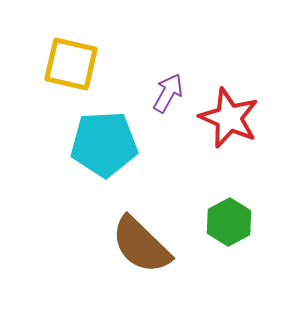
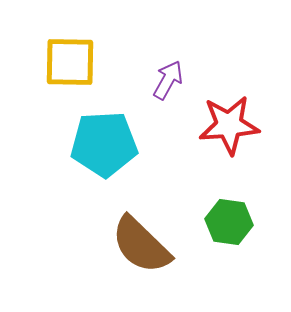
yellow square: moved 1 px left, 2 px up; rotated 12 degrees counterclockwise
purple arrow: moved 13 px up
red star: moved 7 px down; rotated 28 degrees counterclockwise
green hexagon: rotated 24 degrees counterclockwise
